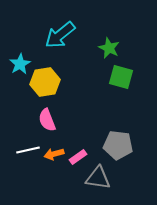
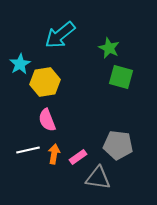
orange arrow: rotated 114 degrees clockwise
